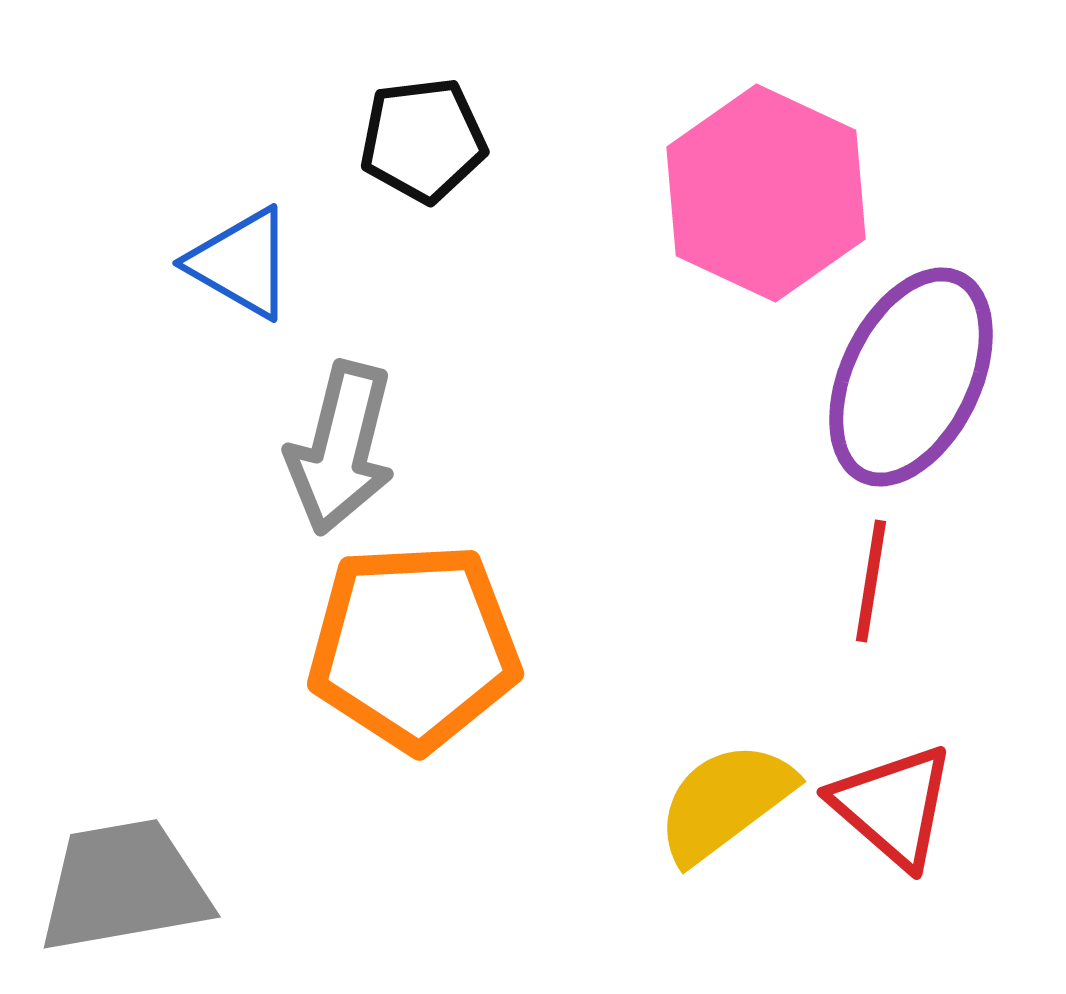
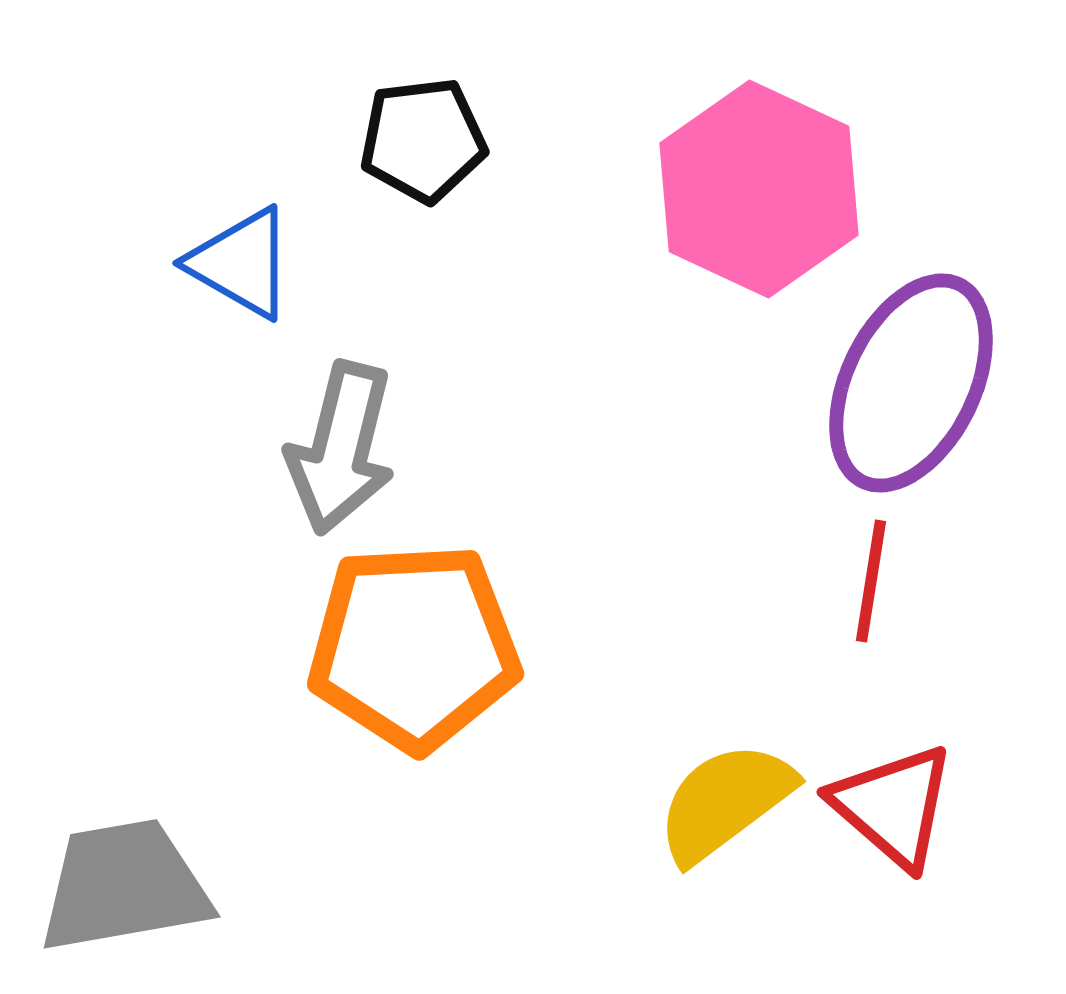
pink hexagon: moved 7 px left, 4 px up
purple ellipse: moved 6 px down
